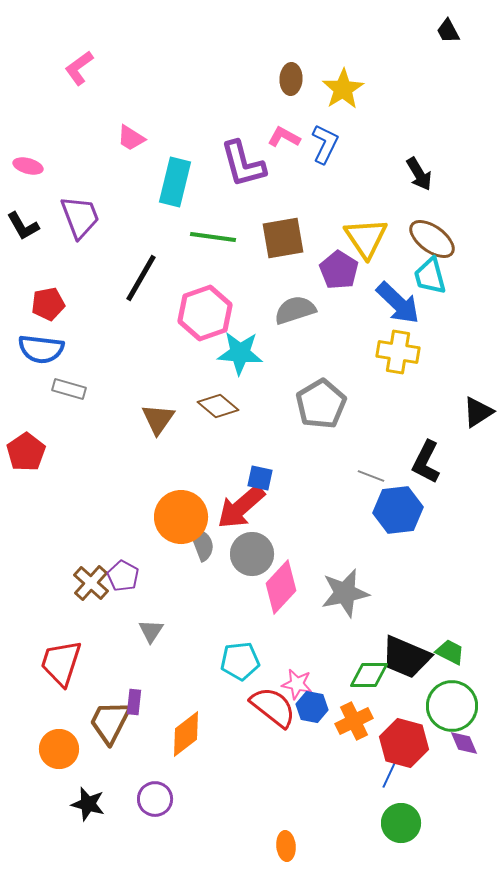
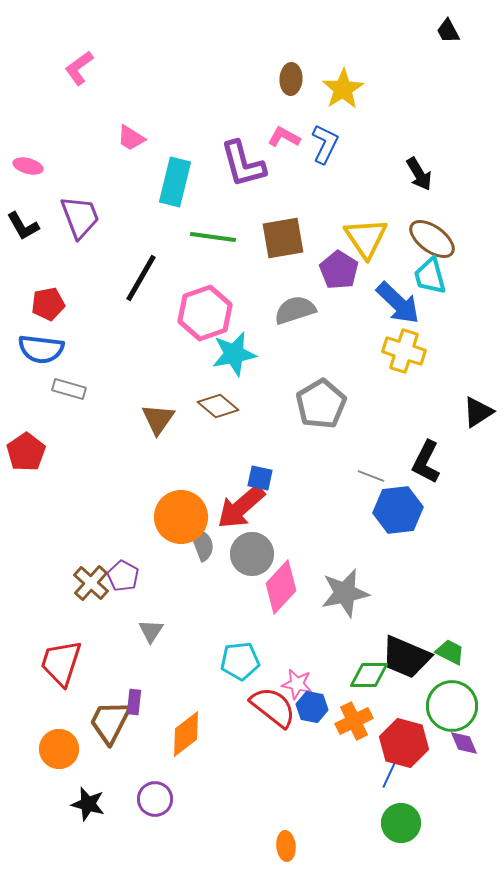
yellow cross at (398, 352): moved 6 px right, 1 px up; rotated 9 degrees clockwise
cyan star at (240, 353): moved 6 px left, 1 px down; rotated 15 degrees counterclockwise
